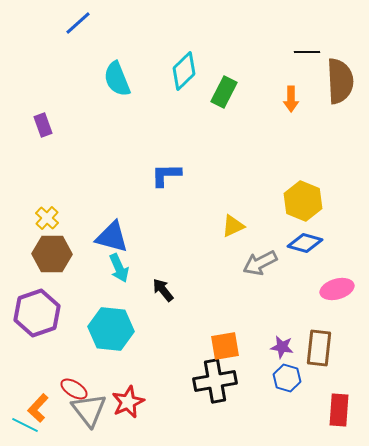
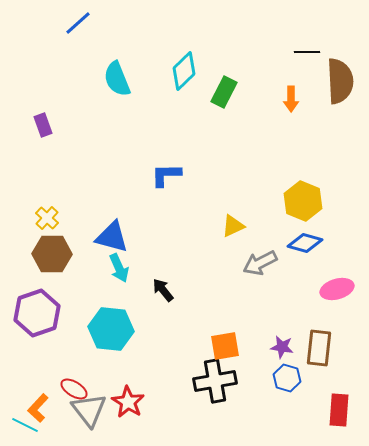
red star: rotated 16 degrees counterclockwise
